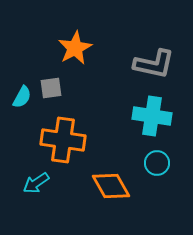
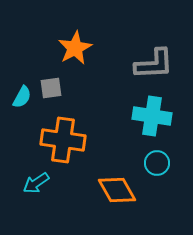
gray L-shape: rotated 15 degrees counterclockwise
orange diamond: moved 6 px right, 4 px down
